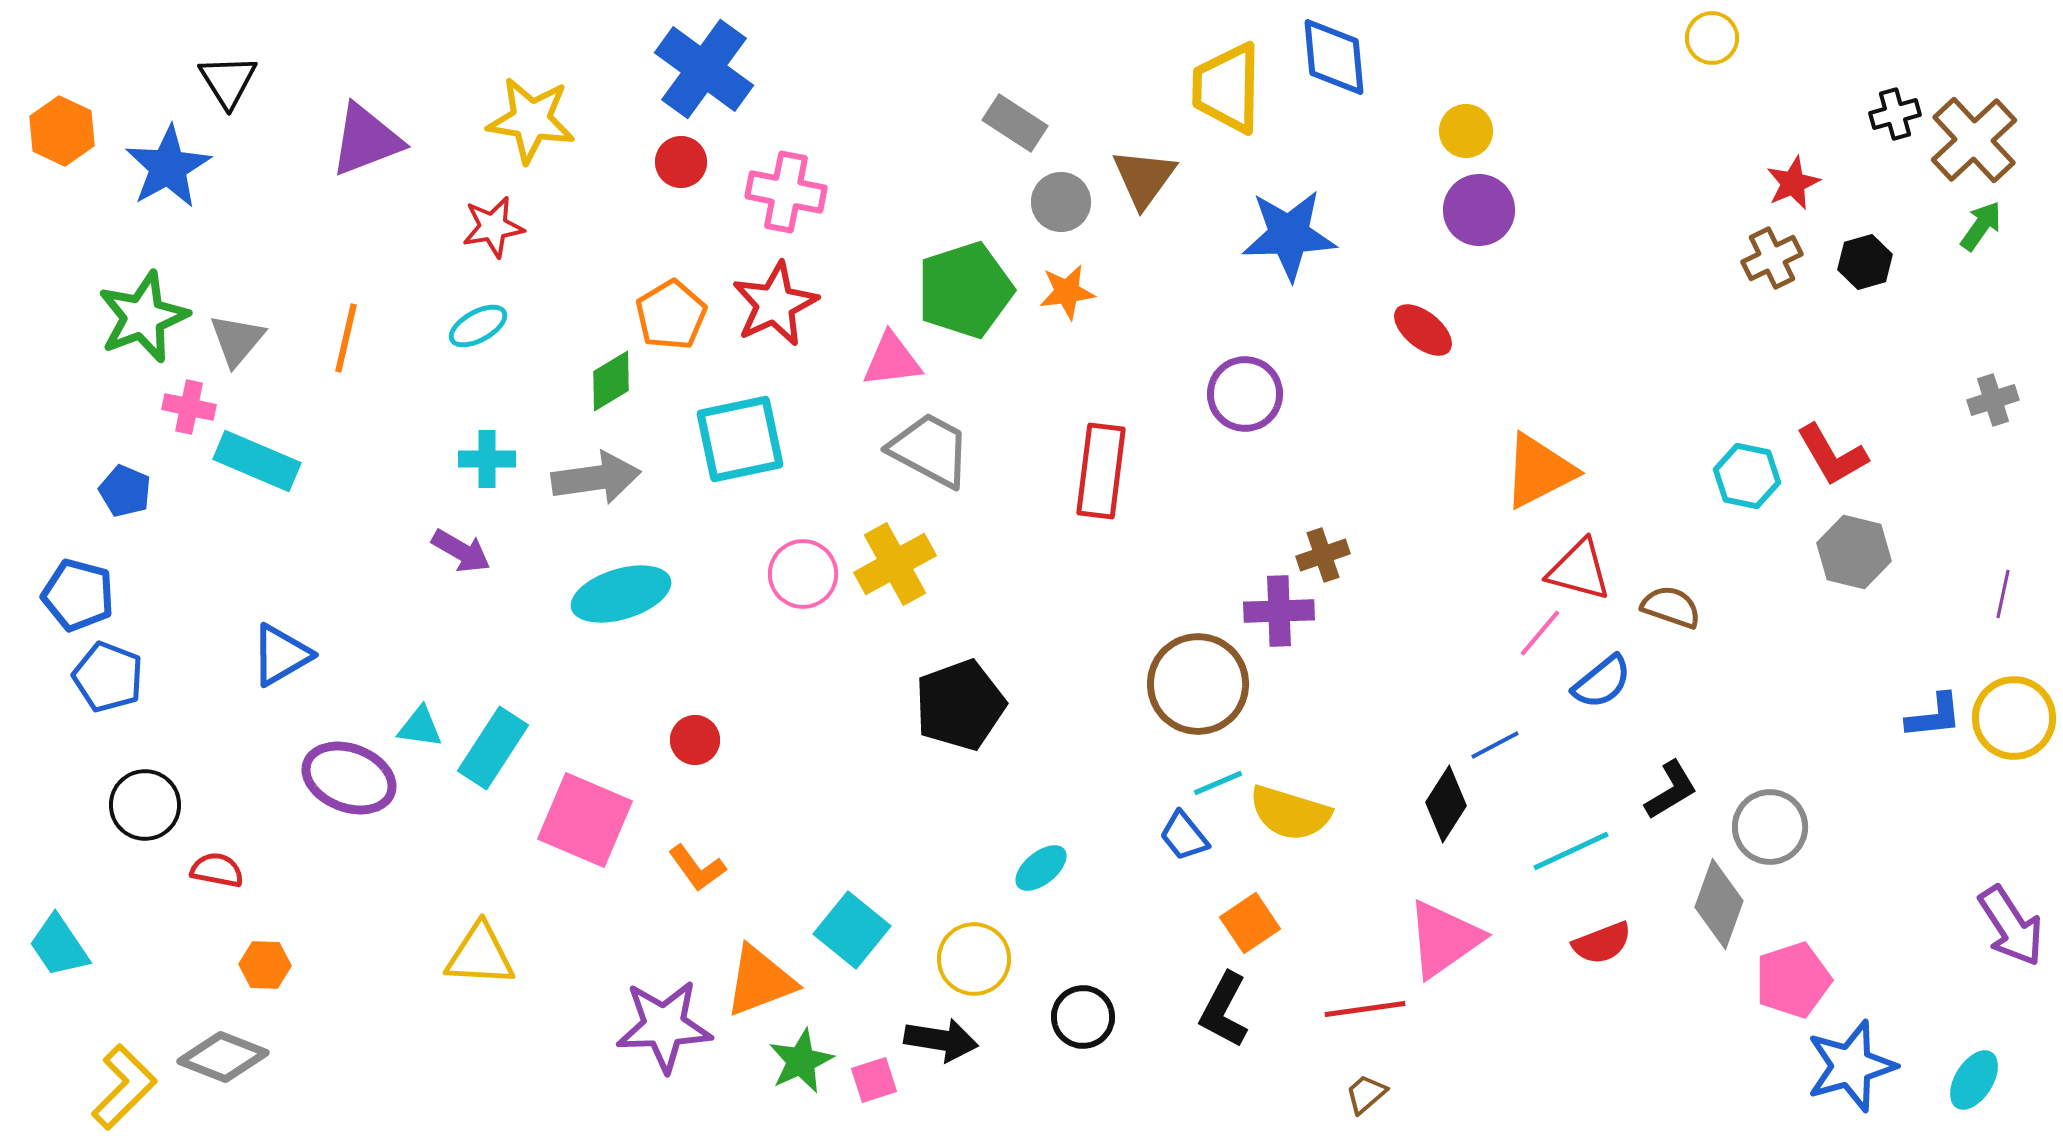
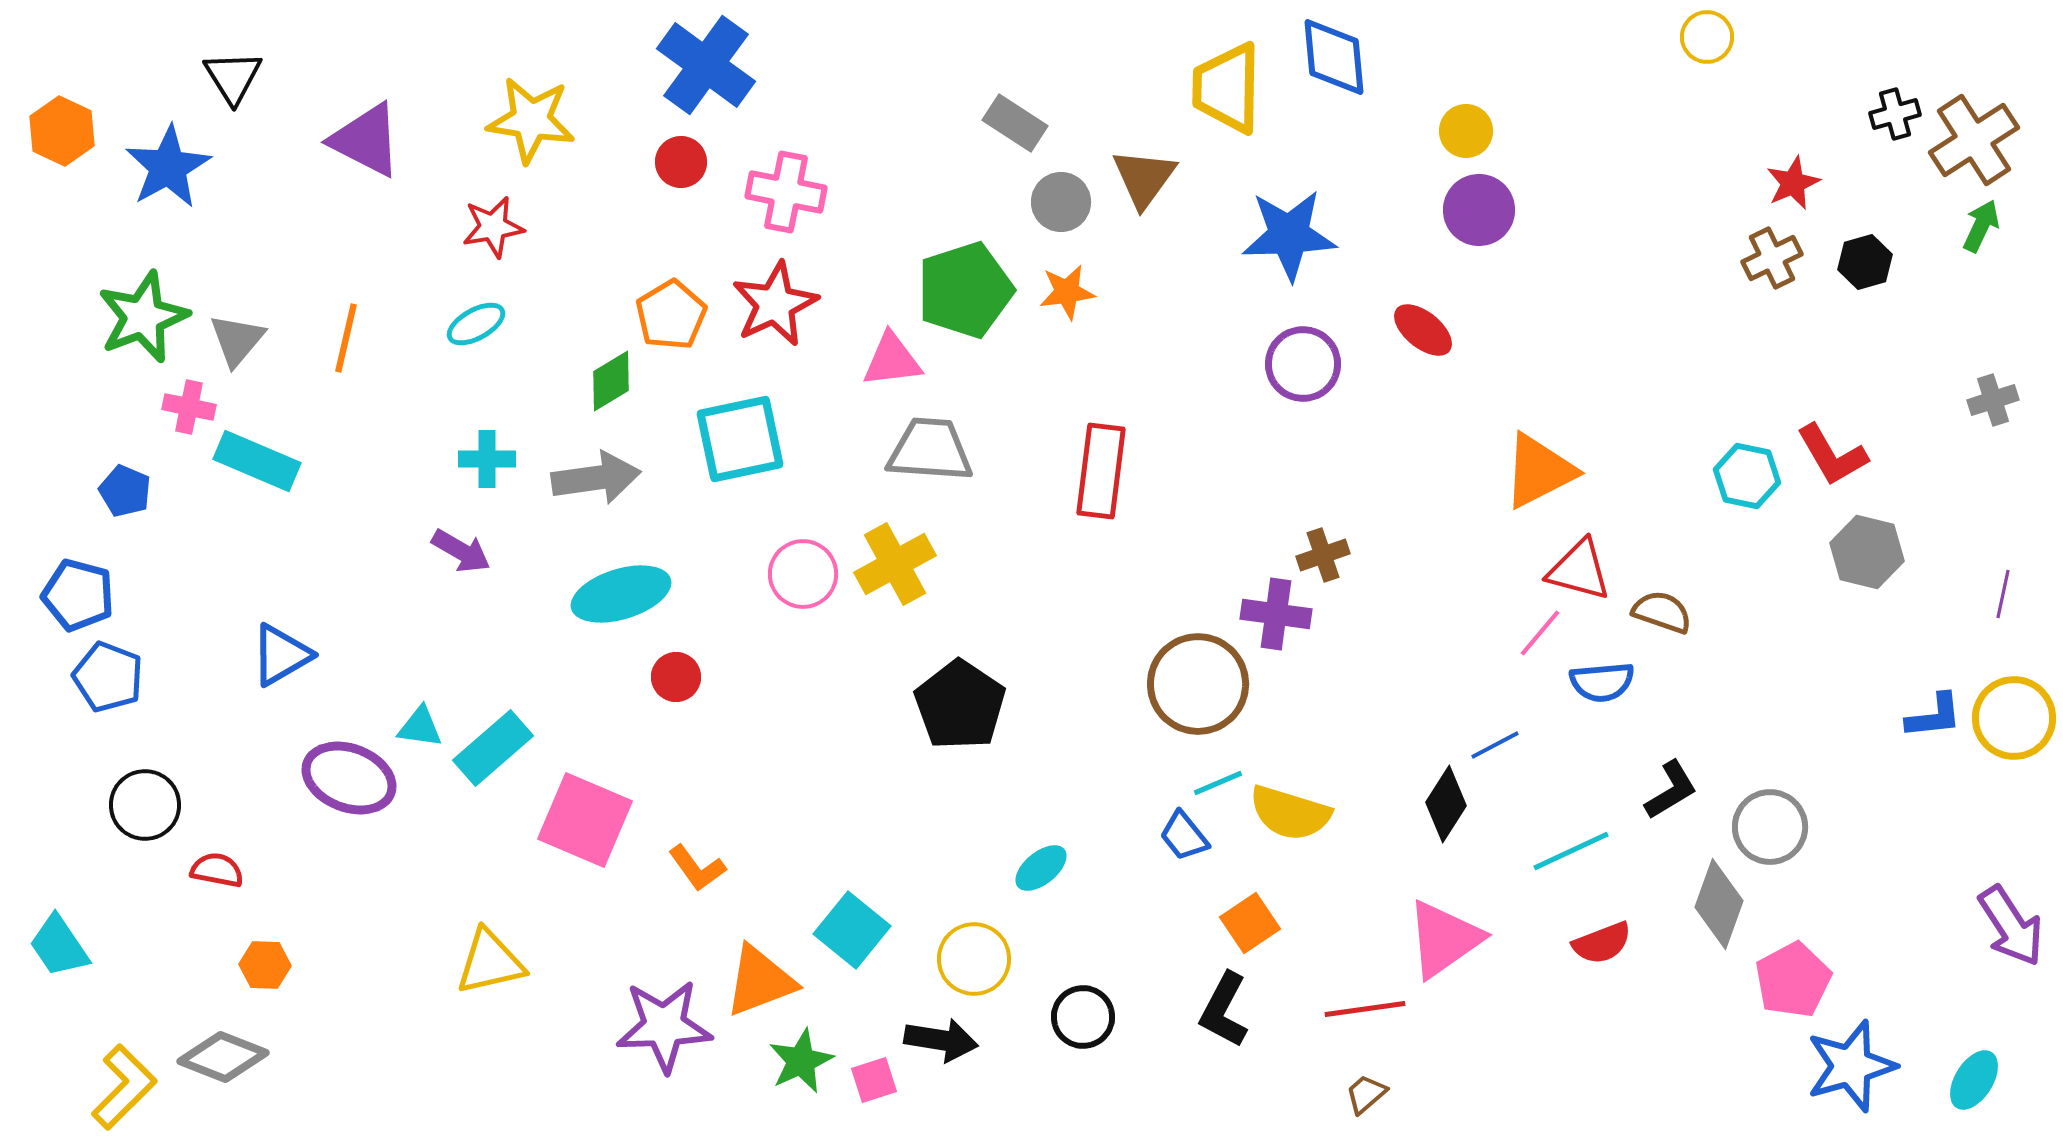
yellow circle at (1712, 38): moved 5 px left, 1 px up
blue cross at (704, 69): moved 2 px right, 4 px up
black triangle at (228, 81): moved 5 px right, 4 px up
purple triangle at (366, 140): rotated 48 degrees clockwise
brown cross at (1974, 140): rotated 10 degrees clockwise
green arrow at (1981, 226): rotated 10 degrees counterclockwise
cyan ellipse at (478, 326): moved 2 px left, 2 px up
purple circle at (1245, 394): moved 58 px right, 30 px up
gray trapezoid at (930, 450): rotated 24 degrees counterclockwise
gray hexagon at (1854, 552): moved 13 px right
brown semicircle at (1671, 607): moved 9 px left, 5 px down
purple cross at (1279, 611): moved 3 px left, 3 px down; rotated 10 degrees clockwise
blue semicircle at (1602, 682): rotated 34 degrees clockwise
black pentagon at (960, 705): rotated 18 degrees counterclockwise
red circle at (695, 740): moved 19 px left, 63 px up
cyan rectangle at (493, 748): rotated 16 degrees clockwise
yellow triangle at (480, 955): moved 10 px right, 7 px down; rotated 16 degrees counterclockwise
pink pentagon at (1793, 980): rotated 10 degrees counterclockwise
